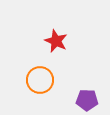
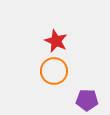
orange circle: moved 14 px right, 9 px up
